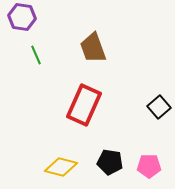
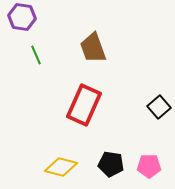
black pentagon: moved 1 px right, 2 px down
